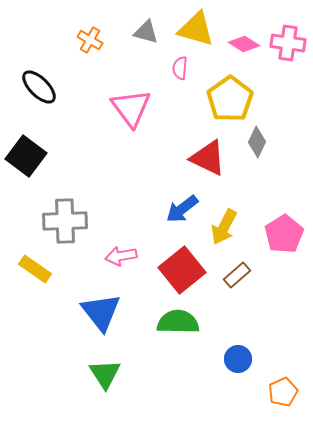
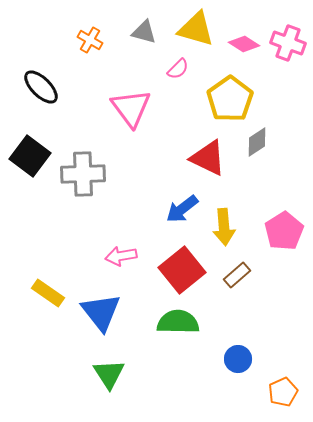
gray triangle: moved 2 px left
pink cross: rotated 12 degrees clockwise
pink semicircle: moved 2 px left, 1 px down; rotated 140 degrees counterclockwise
black ellipse: moved 2 px right
gray diamond: rotated 32 degrees clockwise
black square: moved 4 px right
gray cross: moved 18 px right, 47 px up
yellow arrow: rotated 33 degrees counterclockwise
pink pentagon: moved 3 px up
yellow rectangle: moved 13 px right, 24 px down
green triangle: moved 4 px right
